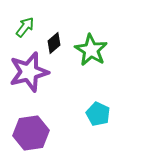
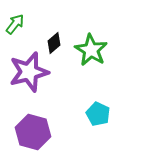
green arrow: moved 10 px left, 3 px up
purple hexagon: moved 2 px right, 1 px up; rotated 24 degrees clockwise
